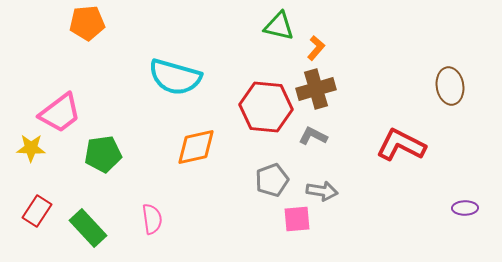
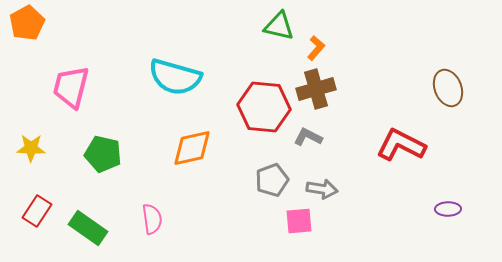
orange pentagon: moved 60 px left; rotated 24 degrees counterclockwise
brown ellipse: moved 2 px left, 2 px down; rotated 12 degrees counterclockwise
red hexagon: moved 2 px left
pink trapezoid: moved 11 px right, 26 px up; rotated 141 degrees clockwise
gray L-shape: moved 5 px left, 1 px down
orange diamond: moved 4 px left, 1 px down
green pentagon: rotated 21 degrees clockwise
gray arrow: moved 2 px up
purple ellipse: moved 17 px left, 1 px down
pink square: moved 2 px right, 2 px down
green rectangle: rotated 12 degrees counterclockwise
